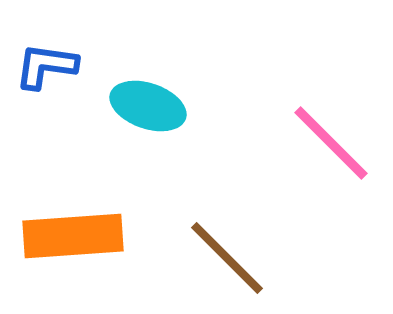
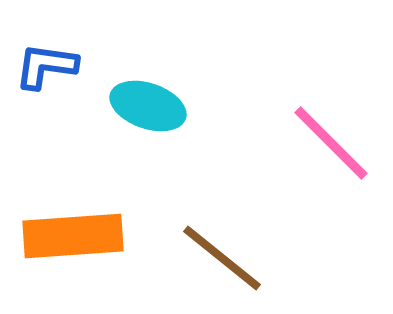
brown line: moved 5 px left; rotated 6 degrees counterclockwise
